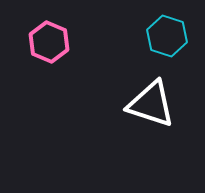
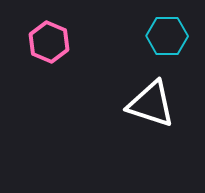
cyan hexagon: rotated 18 degrees counterclockwise
